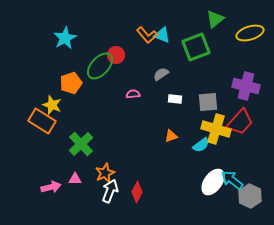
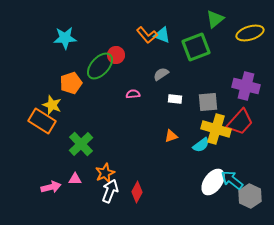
cyan star: rotated 25 degrees clockwise
